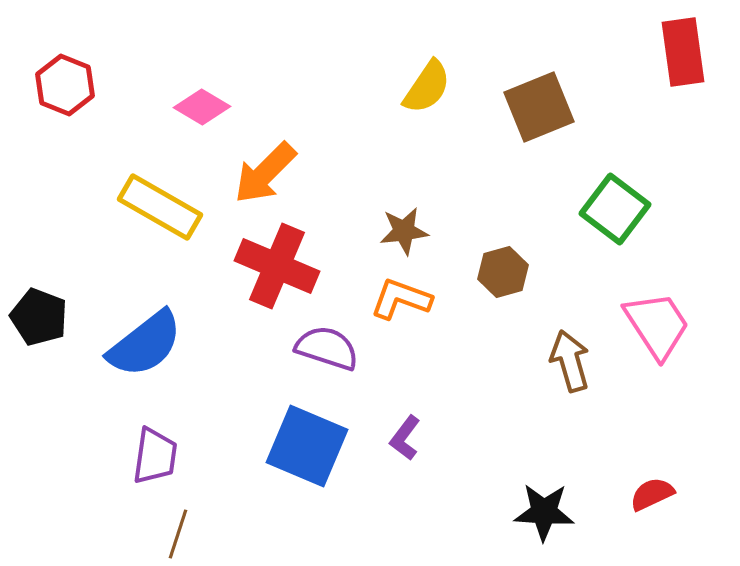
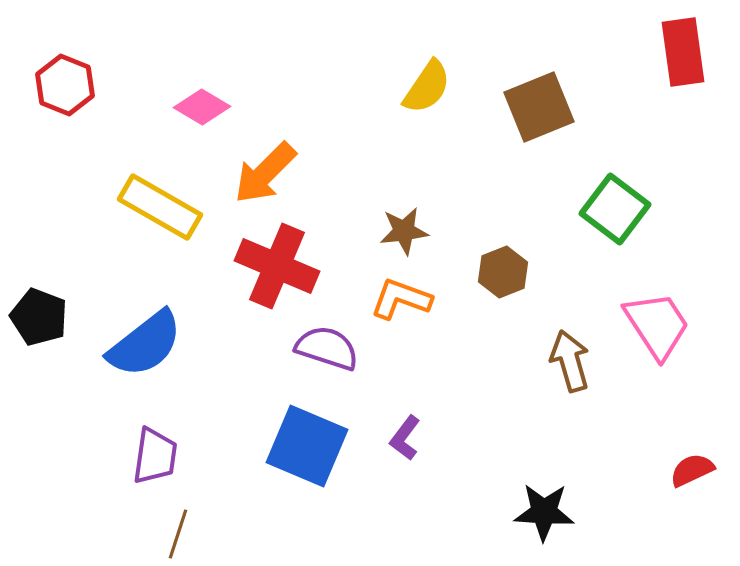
brown hexagon: rotated 6 degrees counterclockwise
red semicircle: moved 40 px right, 24 px up
